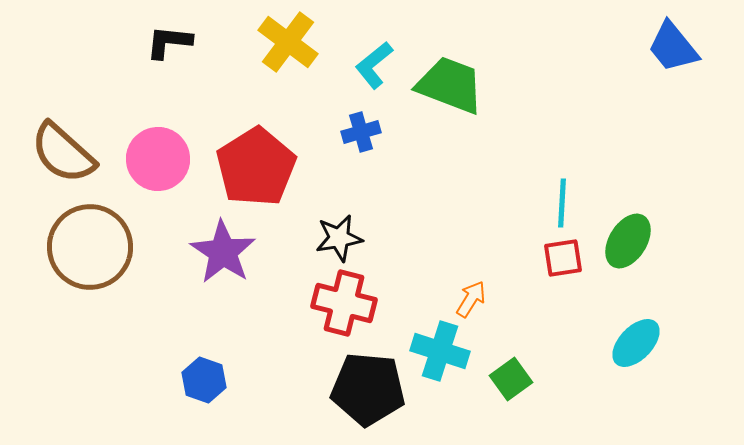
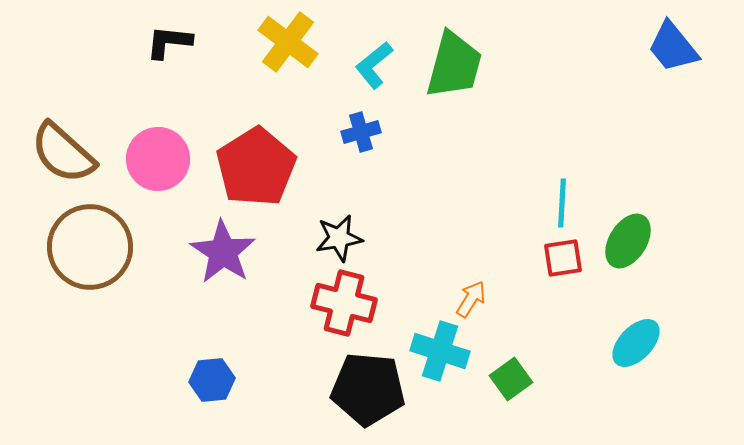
green trapezoid: moved 4 px right, 20 px up; rotated 84 degrees clockwise
blue hexagon: moved 8 px right; rotated 24 degrees counterclockwise
